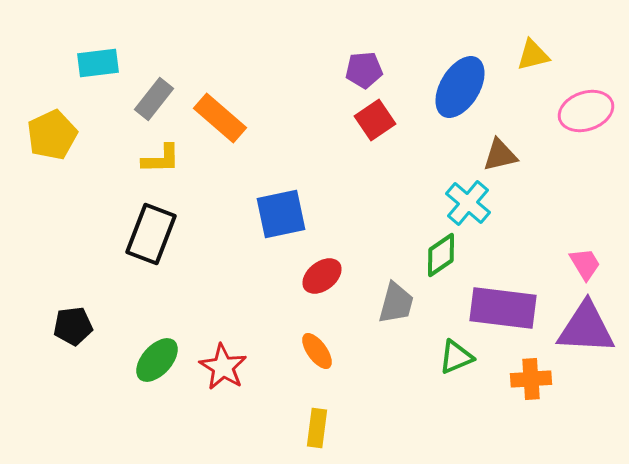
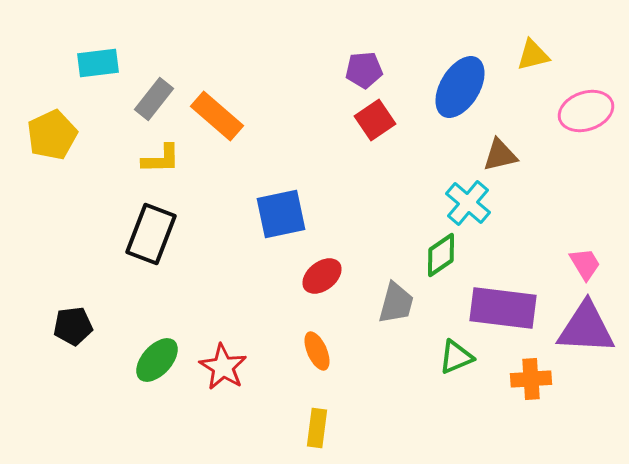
orange rectangle: moved 3 px left, 2 px up
orange ellipse: rotated 12 degrees clockwise
